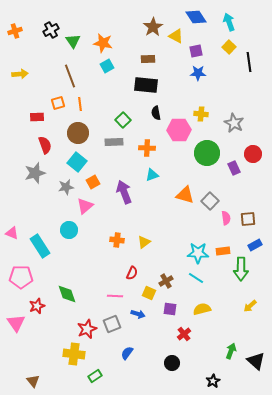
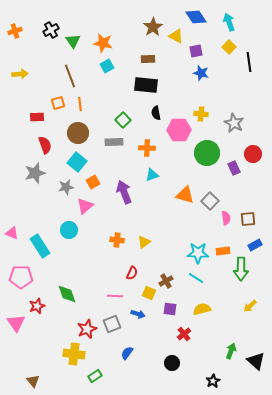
blue star at (198, 73): moved 3 px right; rotated 14 degrees clockwise
